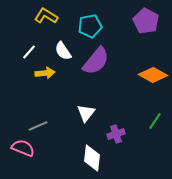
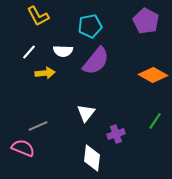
yellow L-shape: moved 8 px left; rotated 150 degrees counterclockwise
white semicircle: rotated 54 degrees counterclockwise
